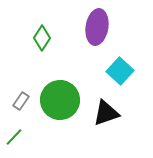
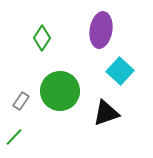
purple ellipse: moved 4 px right, 3 px down
green circle: moved 9 px up
